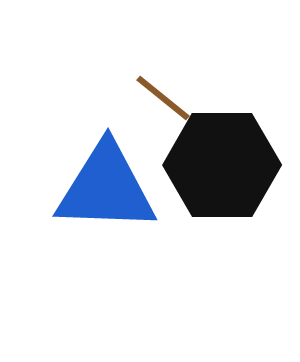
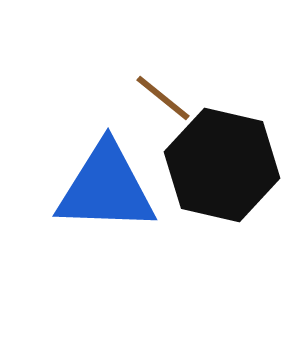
black hexagon: rotated 13 degrees clockwise
